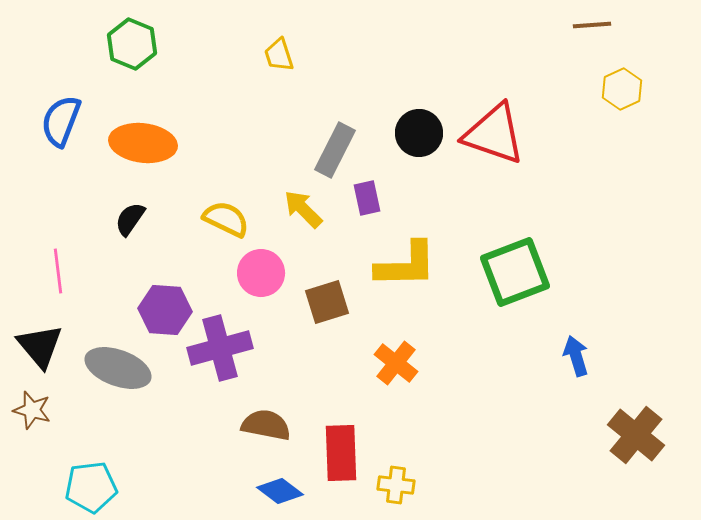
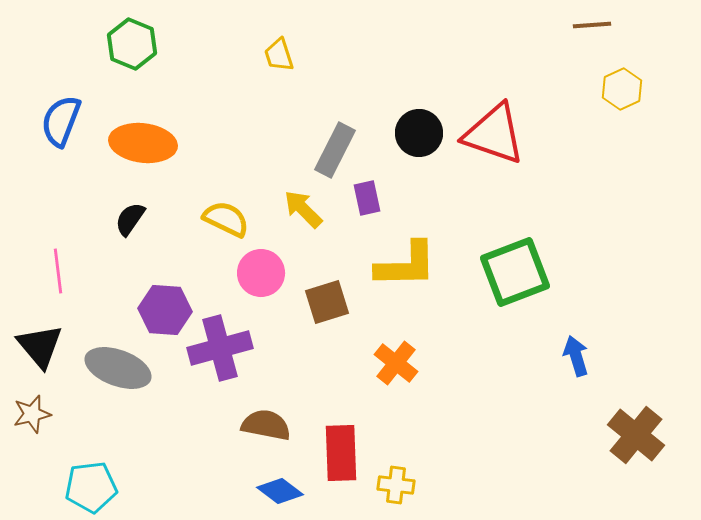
brown star: moved 4 px down; rotated 30 degrees counterclockwise
